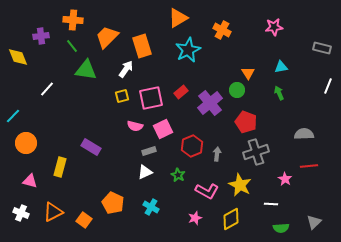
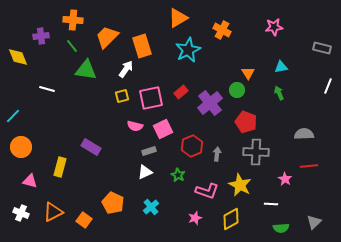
white line at (47, 89): rotated 63 degrees clockwise
orange circle at (26, 143): moved 5 px left, 4 px down
gray cross at (256, 152): rotated 20 degrees clockwise
pink L-shape at (207, 191): rotated 10 degrees counterclockwise
cyan cross at (151, 207): rotated 21 degrees clockwise
